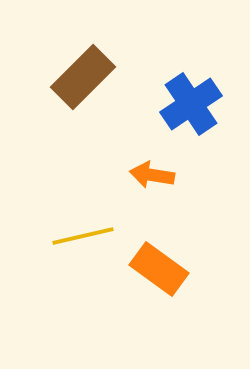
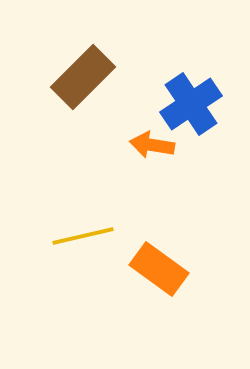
orange arrow: moved 30 px up
